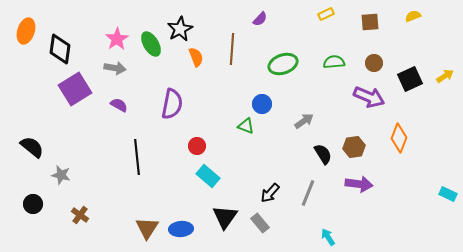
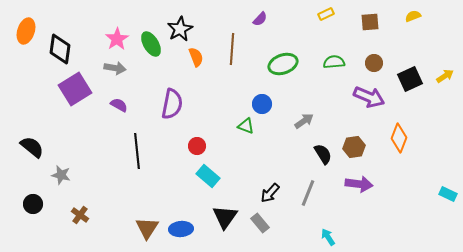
black line at (137, 157): moved 6 px up
